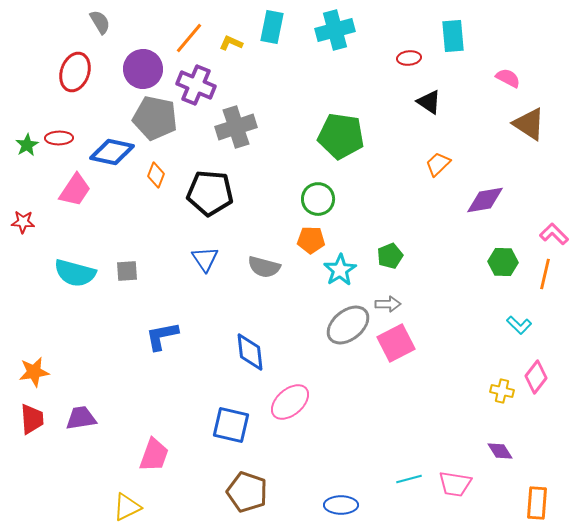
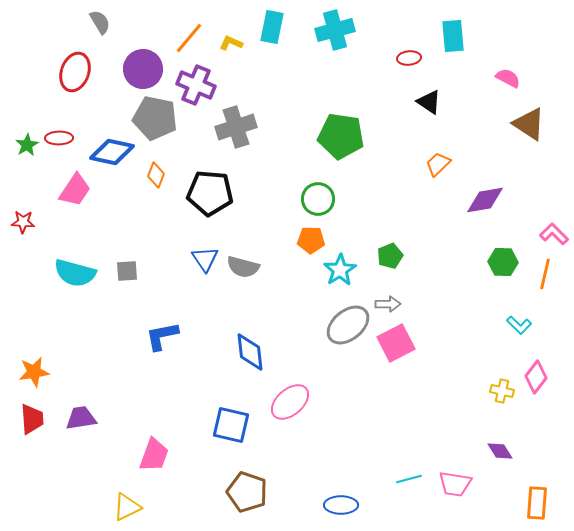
gray semicircle at (264, 267): moved 21 px left
